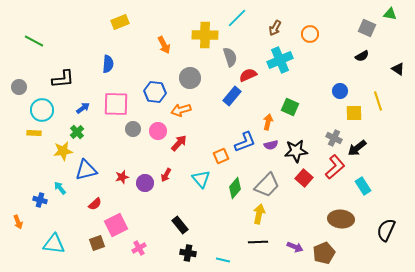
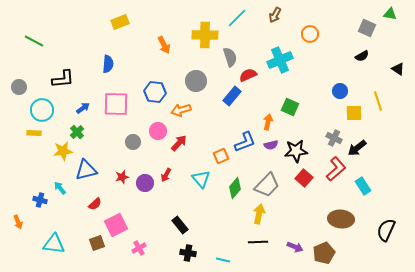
brown arrow at (275, 28): moved 13 px up
gray circle at (190, 78): moved 6 px right, 3 px down
gray circle at (133, 129): moved 13 px down
red L-shape at (335, 167): moved 1 px right, 2 px down
